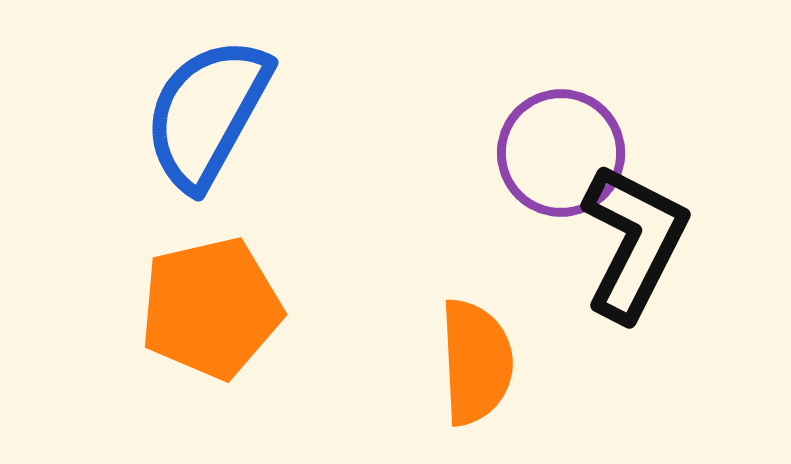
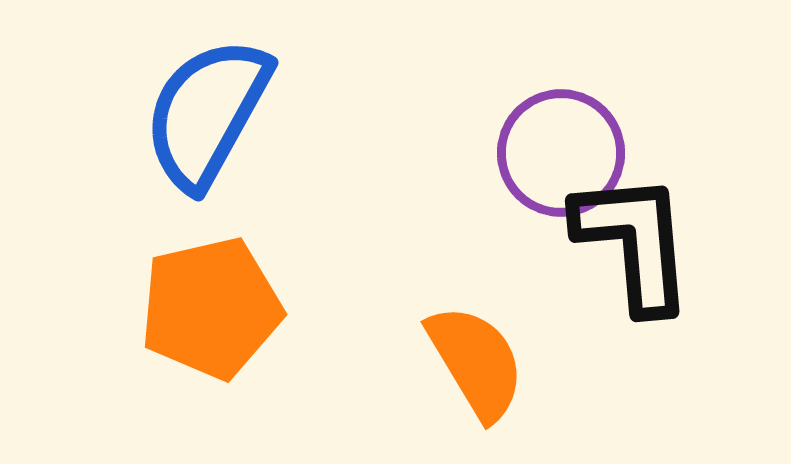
black L-shape: rotated 32 degrees counterclockwise
orange semicircle: rotated 28 degrees counterclockwise
